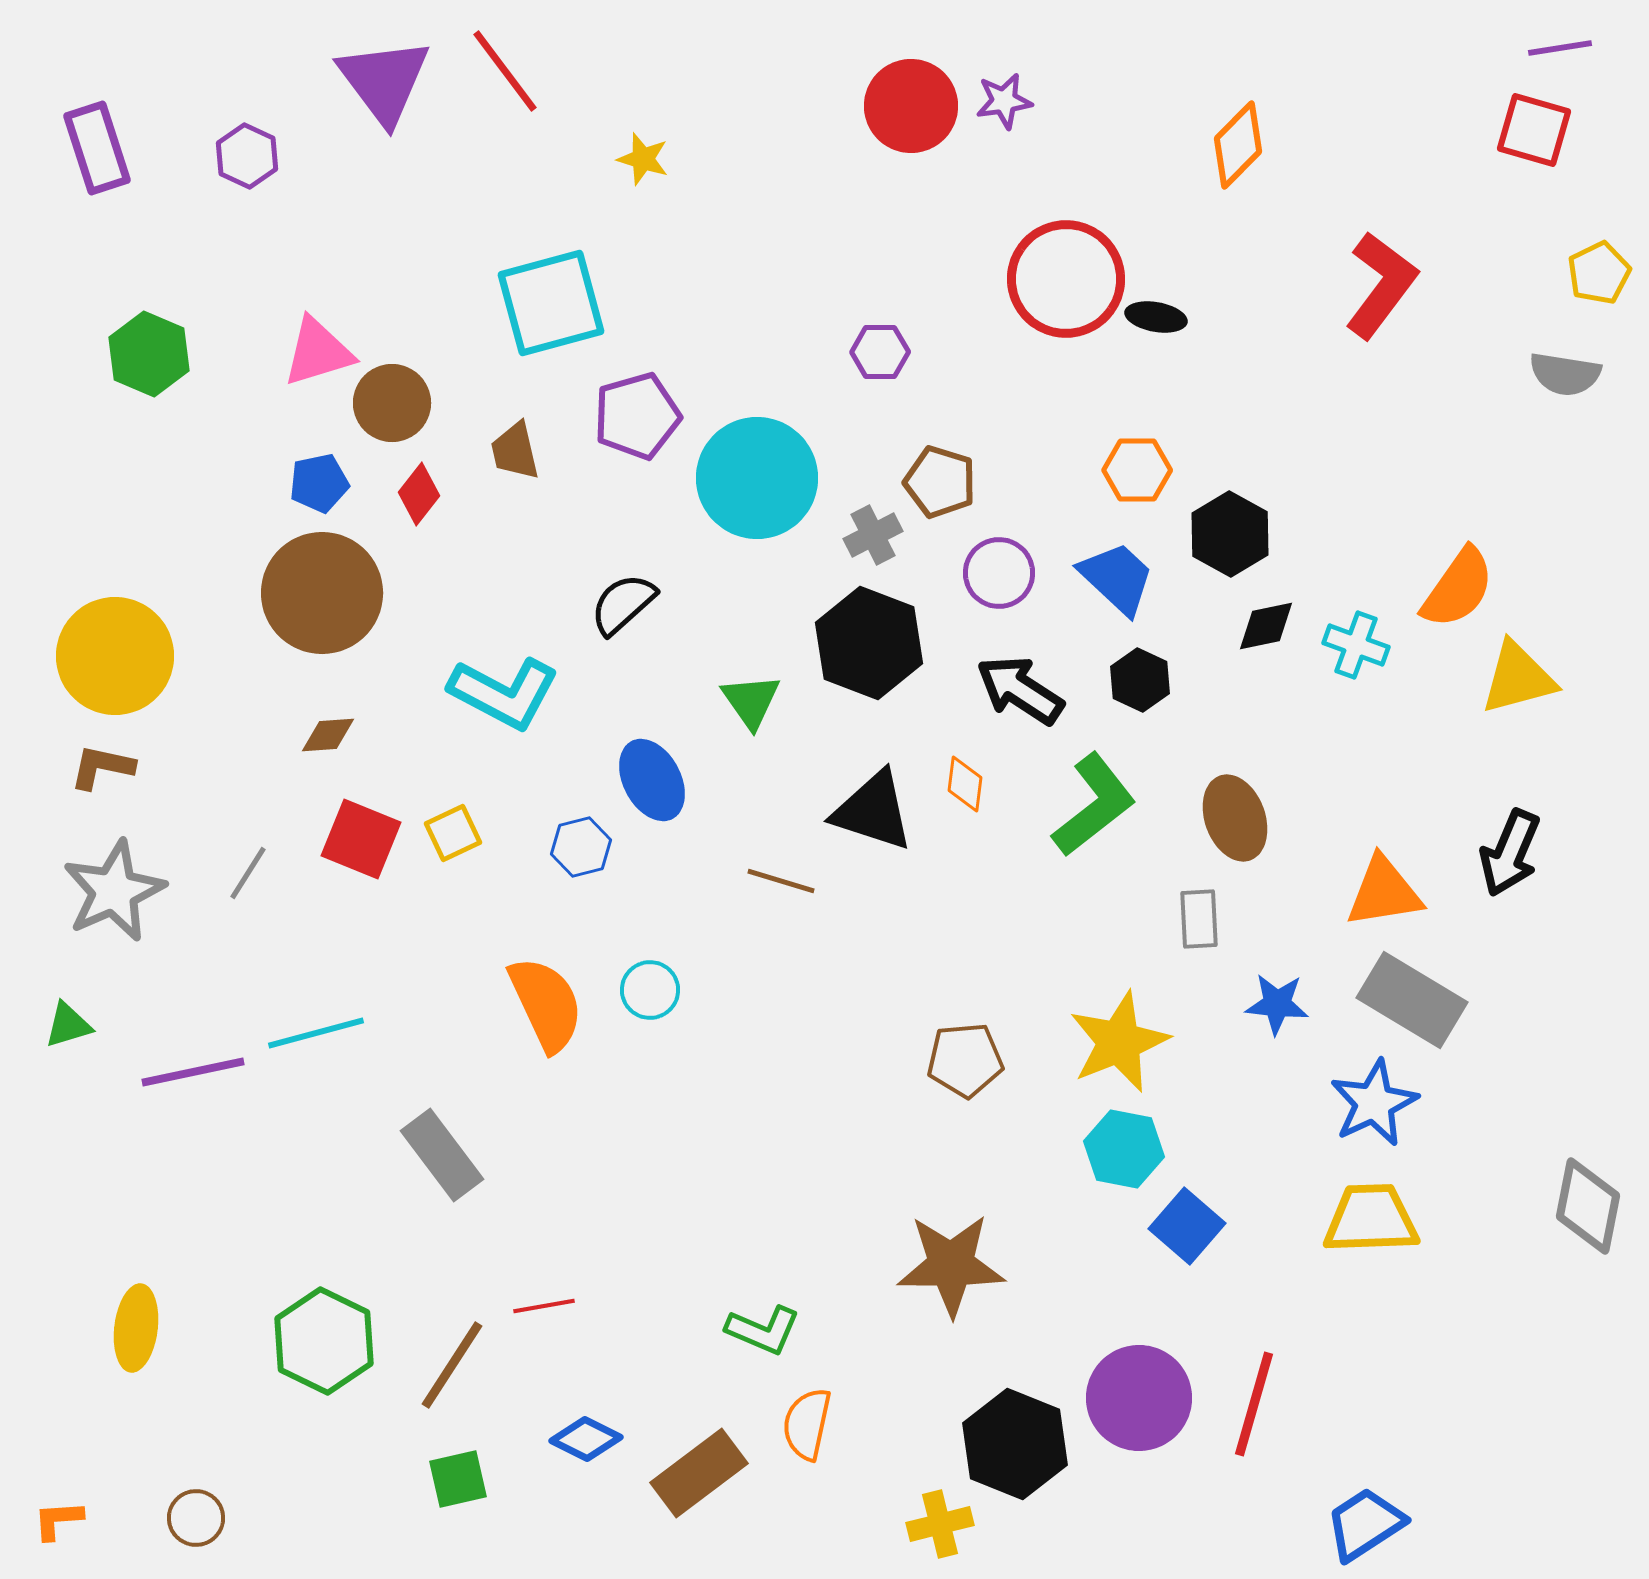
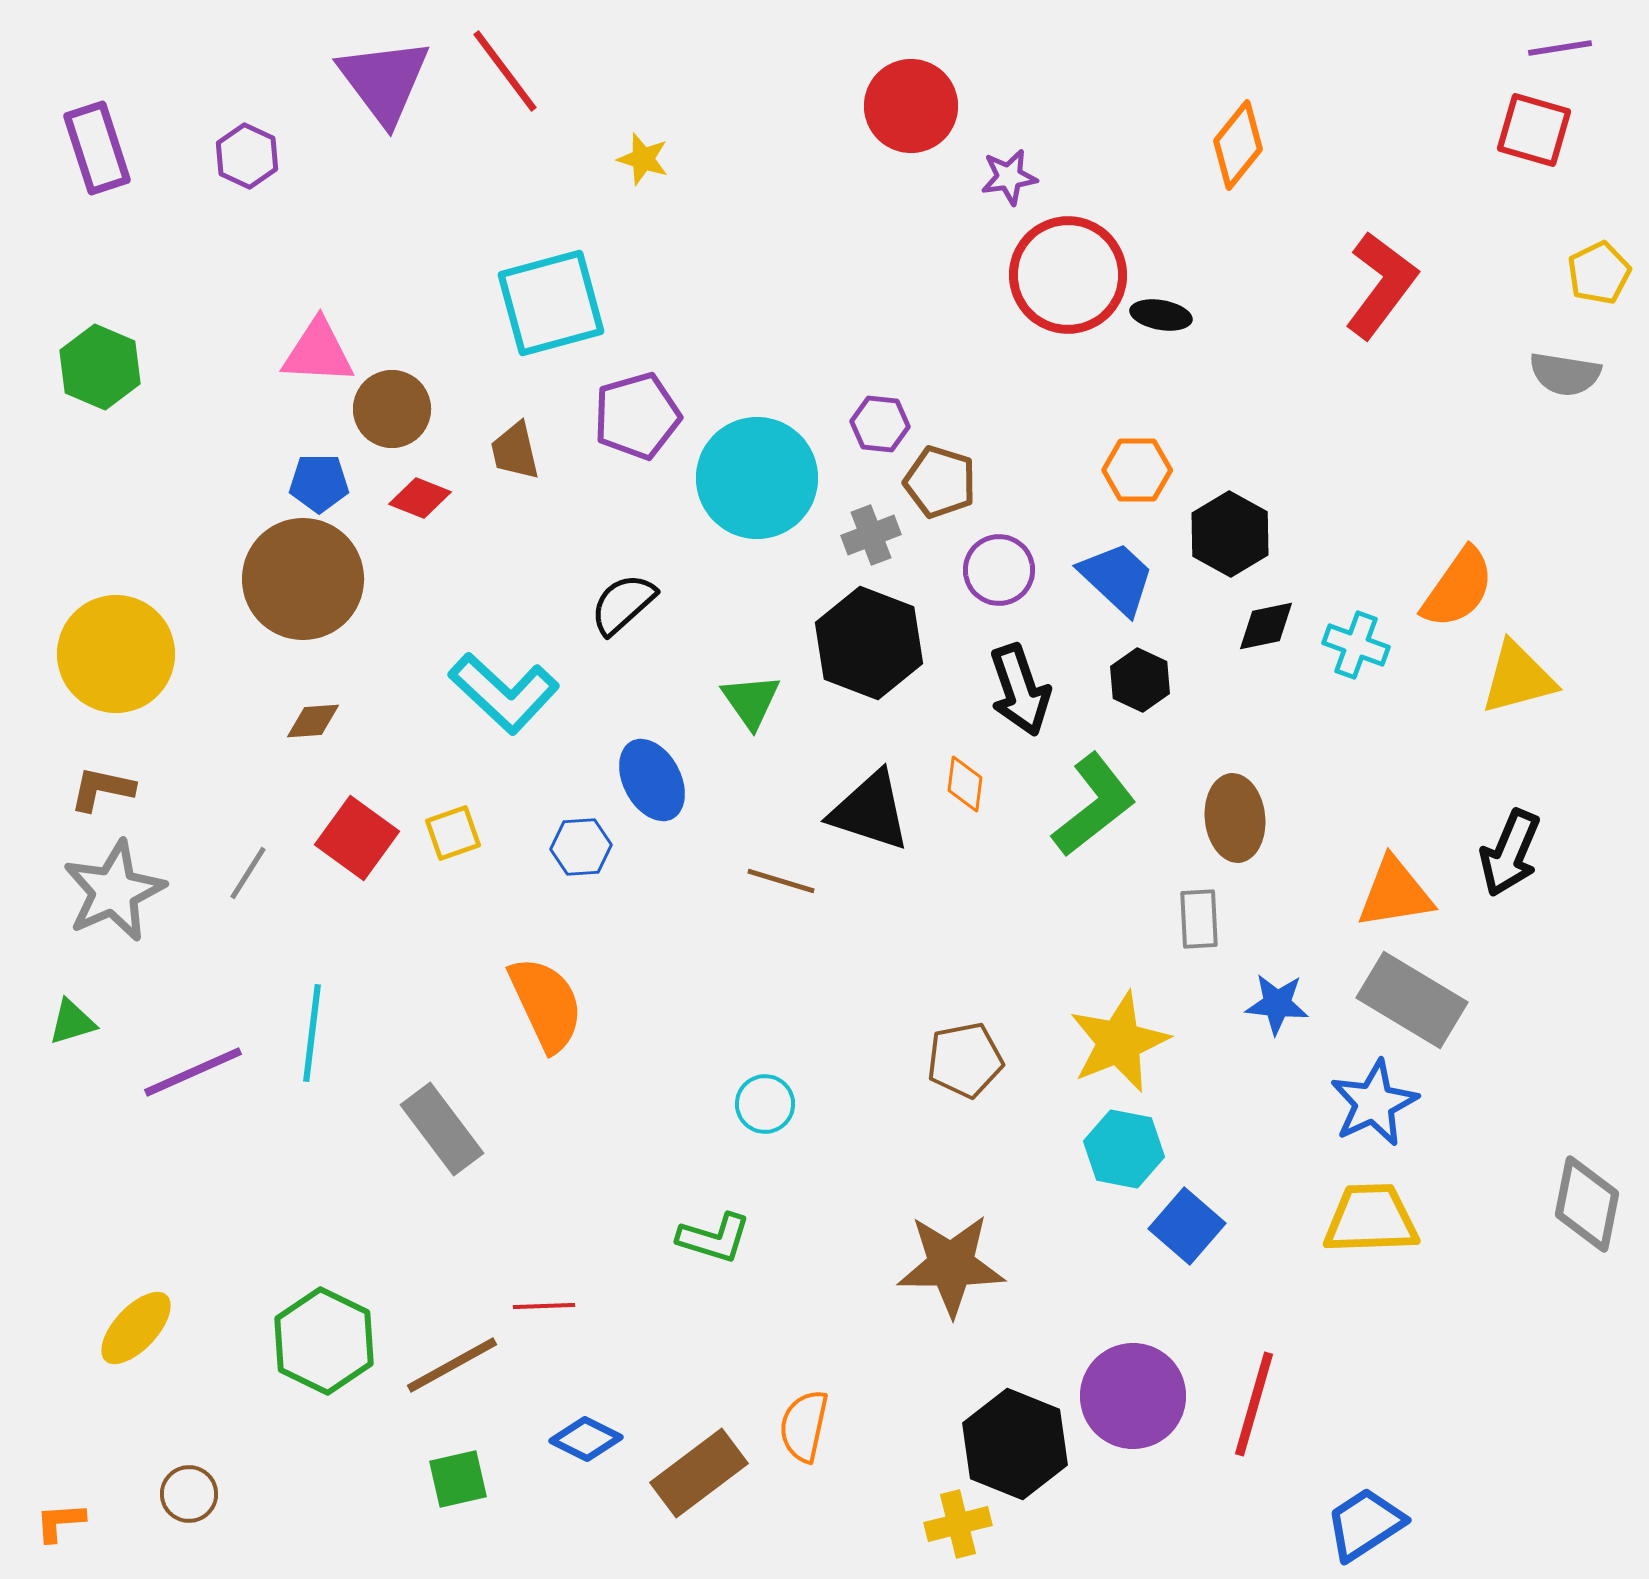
purple star at (1004, 101): moved 5 px right, 76 px down
orange diamond at (1238, 145): rotated 6 degrees counterclockwise
red circle at (1066, 279): moved 2 px right, 4 px up
black ellipse at (1156, 317): moved 5 px right, 2 px up
pink triangle at (318, 352): rotated 20 degrees clockwise
purple hexagon at (880, 352): moved 72 px down; rotated 6 degrees clockwise
green hexagon at (149, 354): moved 49 px left, 13 px down
brown circle at (392, 403): moved 6 px down
blue pentagon at (319, 483): rotated 12 degrees clockwise
red diamond at (419, 494): moved 1 px right, 4 px down; rotated 74 degrees clockwise
gray cross at (873, 535): moved 2 px left; rotated 6 degrees clockwise
purple circle at (999, 573): moved 3 px up
brown circle at (322, 593): moved 19 px left, 14 px up
yellow circle at (115, 656): moved 1 px right, 2 px up
black arrow at (1020, 690): rotated 142 degrees counterclockwise
cyan L-shape at (504, 693): rotated 15 degrees clockwise
brown diamond at (328, 735): moved 15 px left, 14 px up
brown L-shape at (102, 767): moved 22 px down
black triangle at (873, 811): moved 3 px left
brown ellipse at (1235, 818): rotated 14 degrees clockwise
yellow square at (453, 833): rotated 6 degrees clockwise
red square at (361, 839): moved 4 px left, 1 px up; rotated 14 degrees clockwise
blue hexagon at (581, 847): rotated 10 degrees clockwise
orange triangle at (1384, 892): moved 11 px right, 1 px down
cyan circle at (650, 990): moved 115 px right, 114 px down
green triangle at (68, 1025): moved 4 px right, 3 px up
cyan line at (316, 1033): moved 4 px left; rotated 68 degrees counterclockwise
brown pentagon at (965, 1060): rotated 6 degrees counterclockwise
purple line at (193, 1072): rotated 12 degrees counterclockwise
gray rectangle at (442, 1155): moved 26 px up
gray diamond at (1588, 1206): moved 1 px left, 2 px up
red line at (544, 1306): rotated 8 degrees clockwise
yellow ellipse at (136, 1328): rotated 36 degrees clockwise
green L-shape at (763, 1330): moved 49 px left, 92 px up; rotated 6 degrees counterclockwise
brown line at (452, 1365): rotated 28 degrees clockwise
purple circle at (1139, 1398): moved 6 px left, 2 px up
orange semicircle at (807, 1424): moved 3 px left, 2 px down
brown circle at (196, 1518): moved 7 px left, 24 px up
orange L-shape at (58, 1520): moved 2 px right, 2 px down
yellow cross at (940, 1524): moved 18 px right
